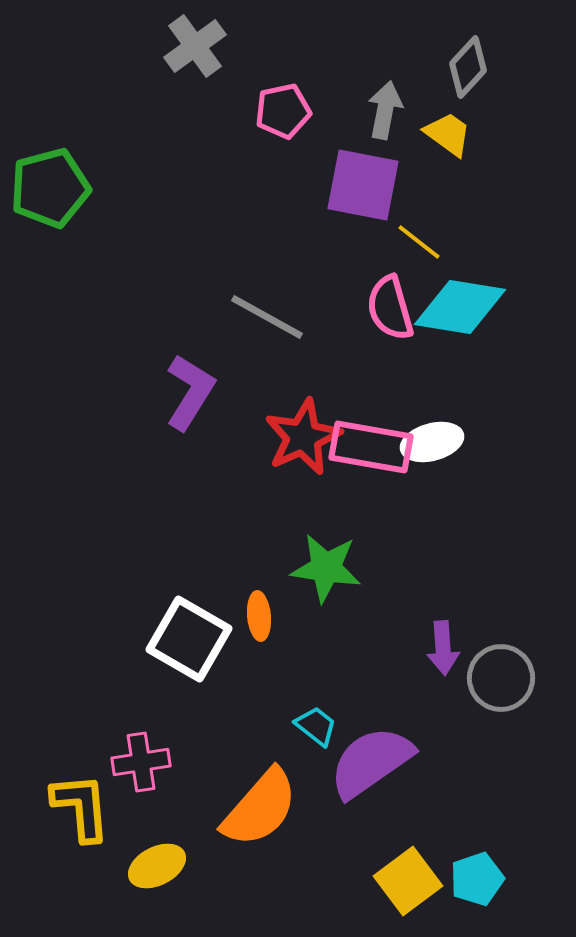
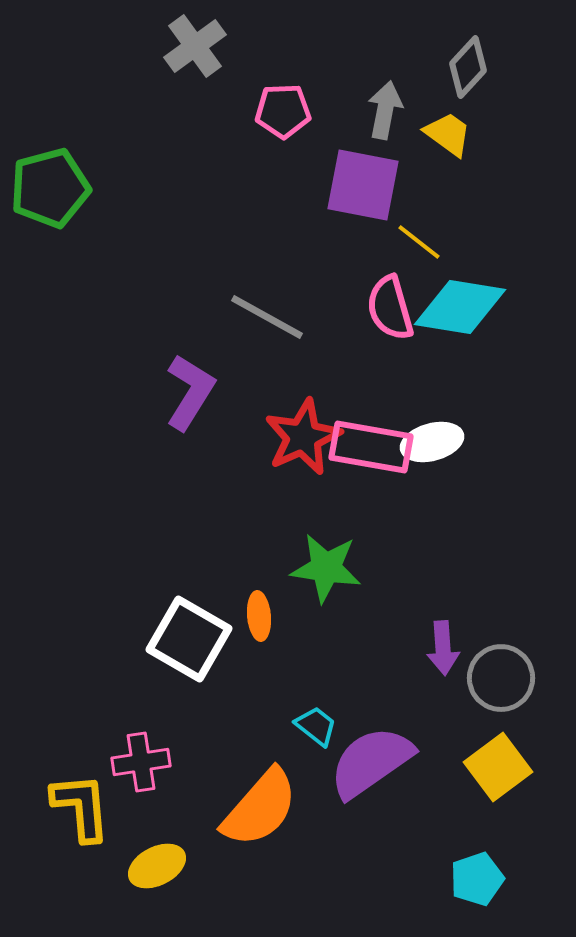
pink pentagon: rotated 10 degrees clockwise
yellow square: moved 90 px right, 114 px up
